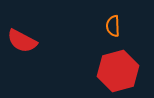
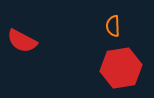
red hexagon: moved 3 px right, 3 px up; rotated 6 degrees clockwise
